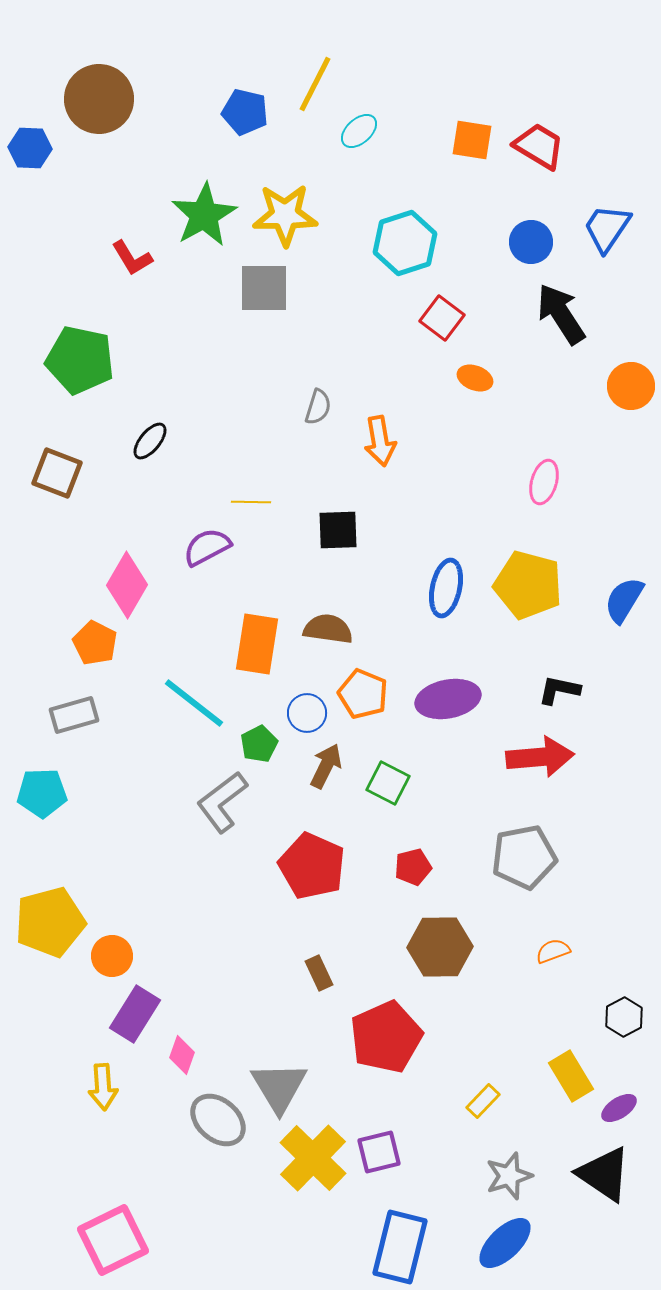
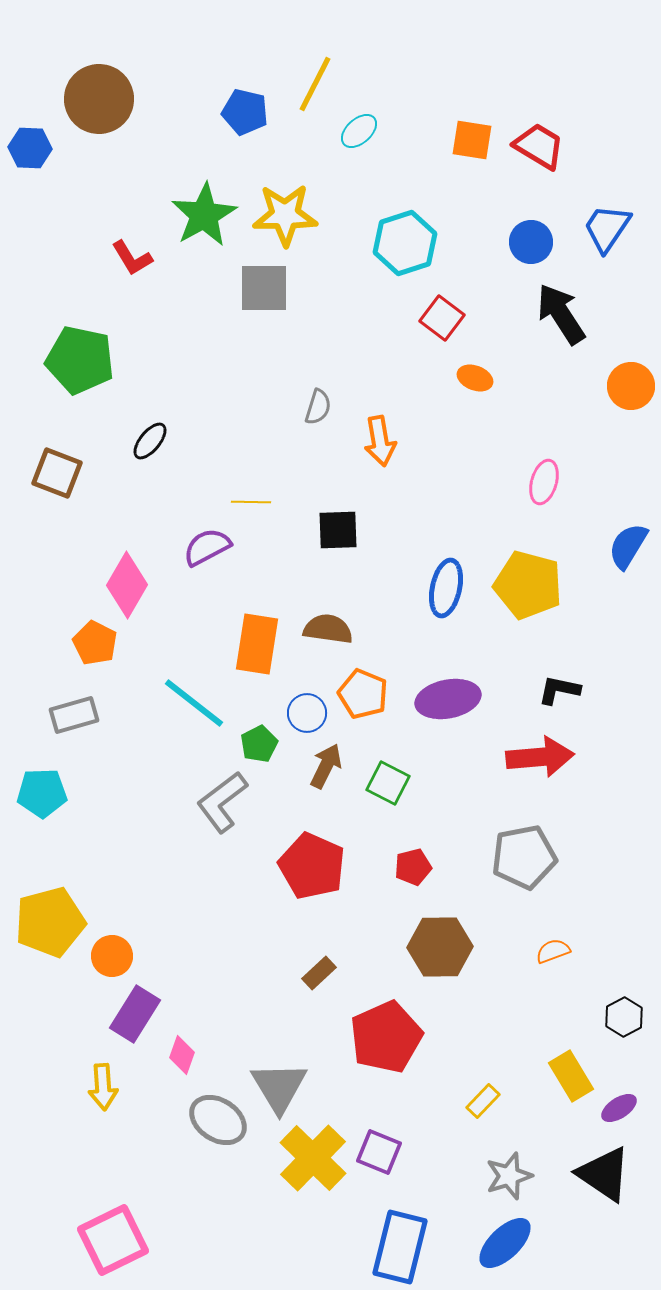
blue semicircle at (624, 600): moved 4 px right, 54 px up
brown rectangle at (319, 973): rotated 72 degrees clockwise
gray ellipse at (218, 1120): rotated 8 degrees counterclockwise
purple square at (379, 1152): rotated 36 degrees clockwise
